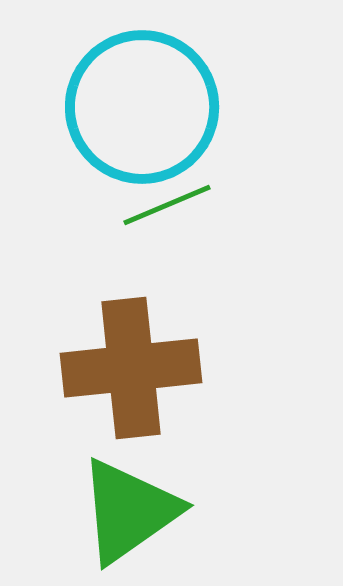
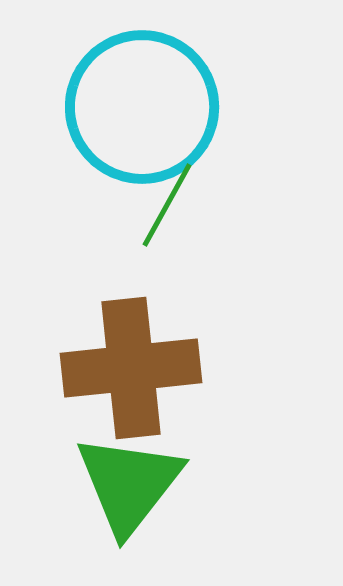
green line: rotated 38 degrees counterclockwise
green triangle: moved 27 px up; rotated 17 degrees counterclockwise
